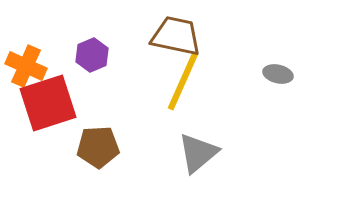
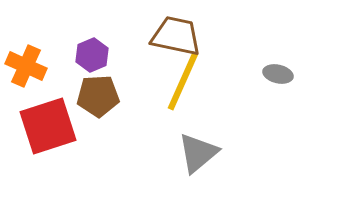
red square: moved 23 px down
brown pentagon: moved 51 px up
